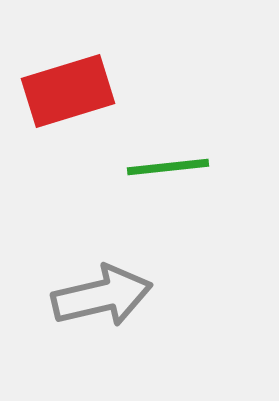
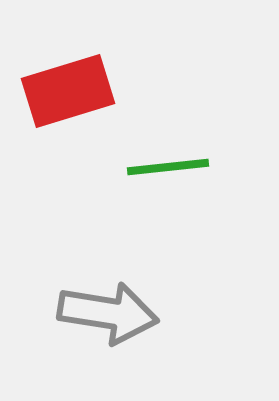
gray arrow: moved 6 px right, 17 px down; rotated 22 degrees clockwise
